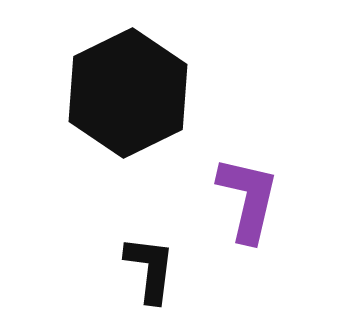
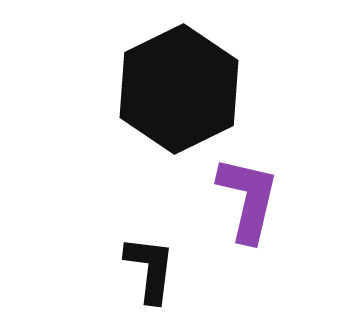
black hexagon: moved 51 px right, 4 px up
